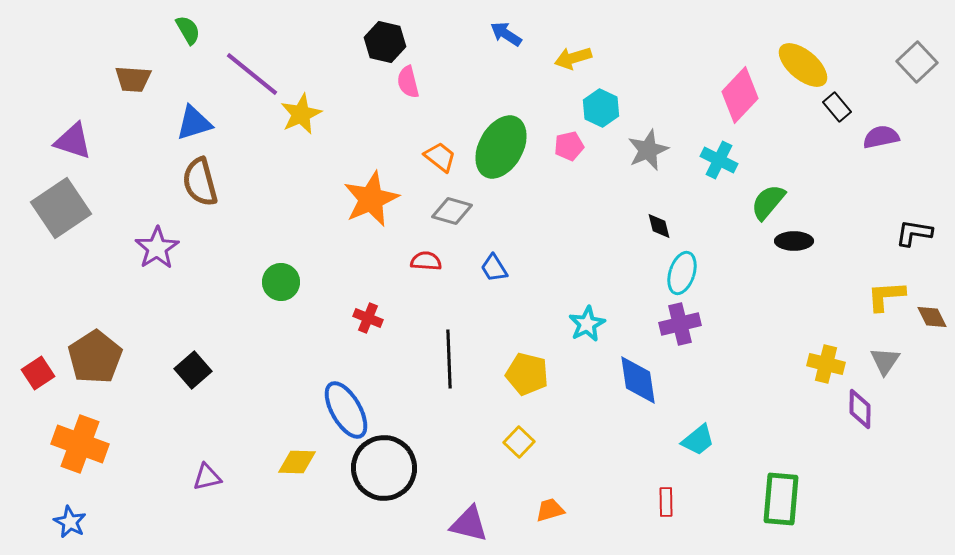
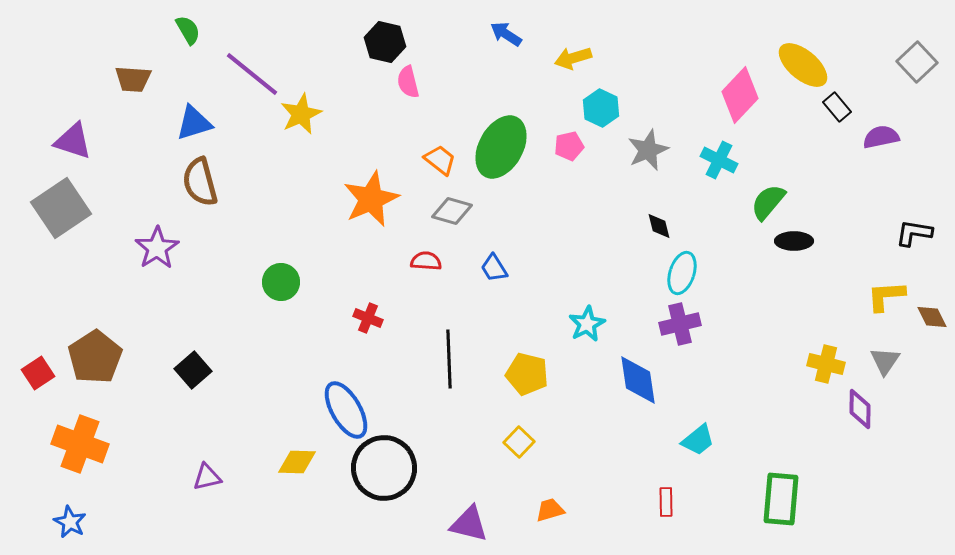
orange trapezoid at (440, 157): moved 3 px down
